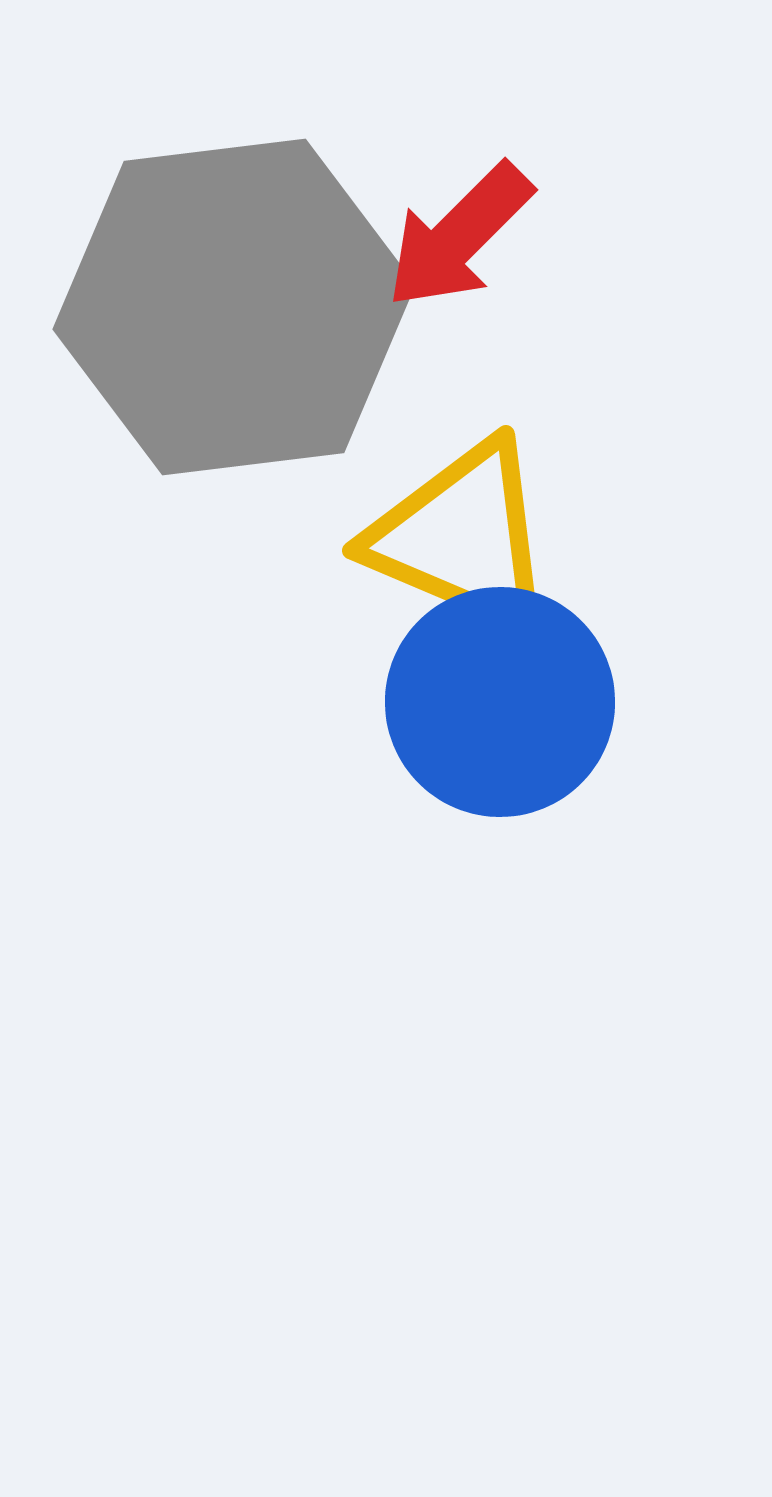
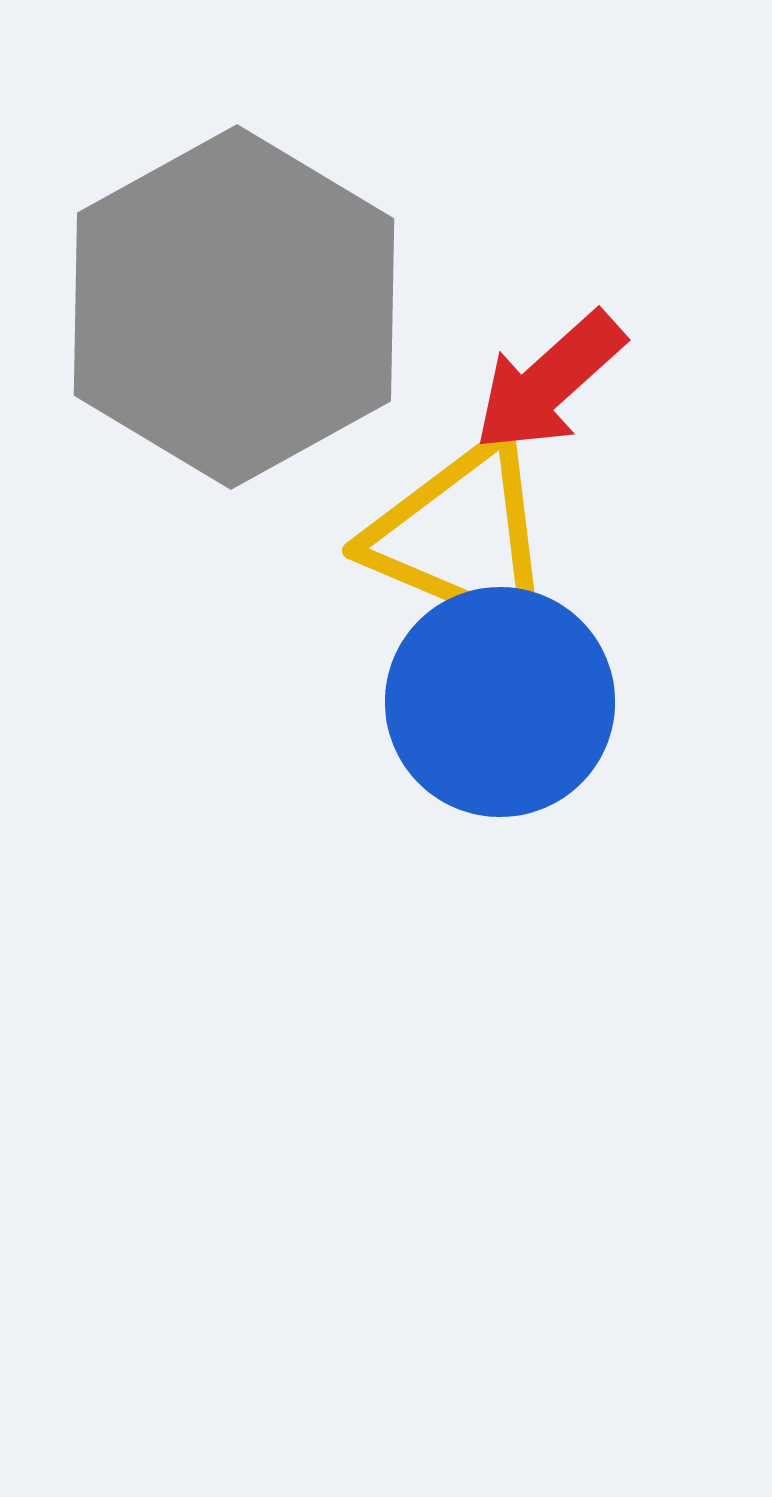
red arrow: moved 90 px right, 146 px down; rotated 3 degrees clockwise
gray hexagon: rotated 22 degrees counterclockwise
